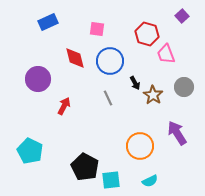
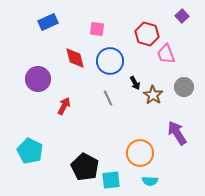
orange circle: moved 7 px down
cyan semicircle: rotated 28 degrees clockwise
